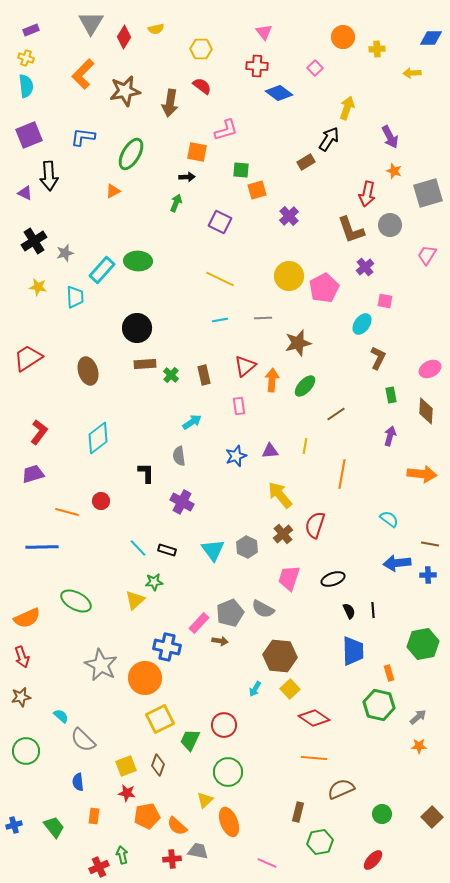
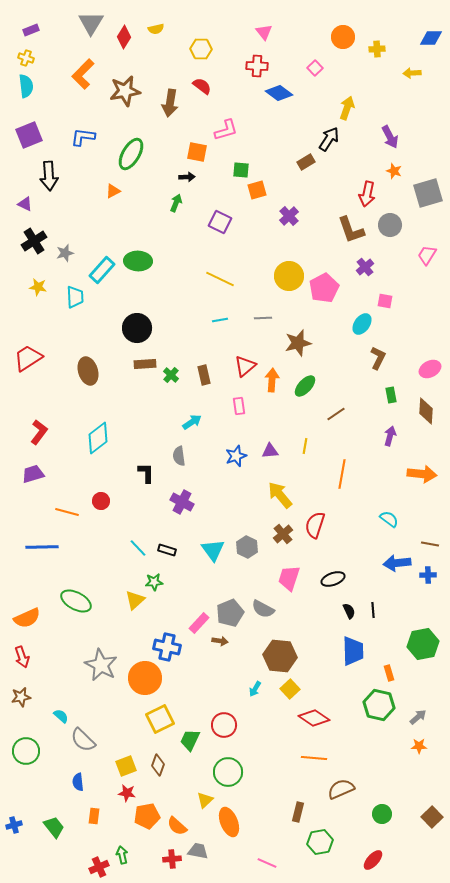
purple triangle at (25, 193): moved 11 px down
